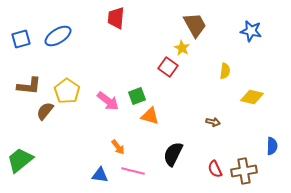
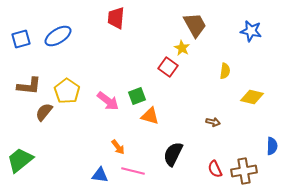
brown semicircle: moved 1 px left, 1 px down
